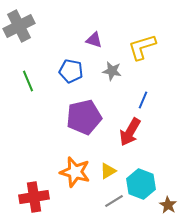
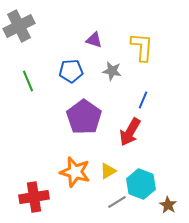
yellow L-shape: rotated 112 degrees clockwise
blue pentagon: rotated 15 degrees counterclockwise
purple pentagon: rotated 24 degrees counterclockwise
gray line: moved 3 px right, 1 px down
